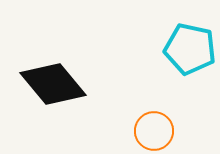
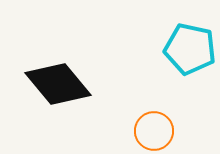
black diamond: moved 5 px right
